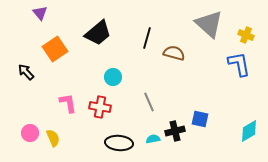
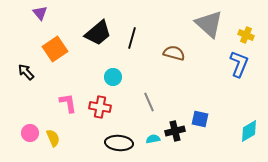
black line: moved 15 px left
blue L-shape: rotated 32 degrees clockwise
